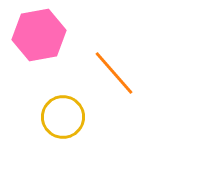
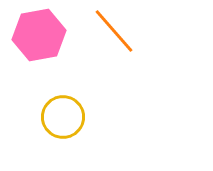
orange line: moved 42 px up
